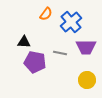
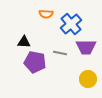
orange semicircle: rotated 56 degrees clockwise
blue cross: moved 2 px down
yellow circle: moved 1 px right, 1 px up
